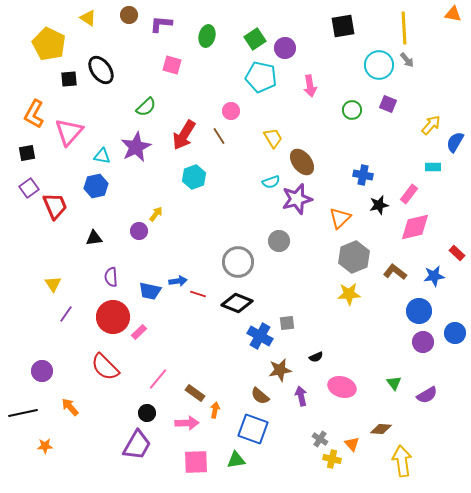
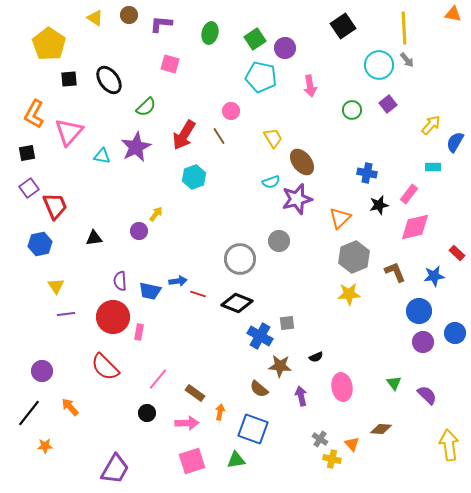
yellow triangle at (88, 18): moved 7 px right
black square at (343, 26): rotated 25 degrees counterclockwise
green ellipse at (207, 36): moved 3 px right, 3 px up
yellow pentagon at (49, 44): rotated 8 degrees clockwise
pink square at (172, 65): moved 2 px left, 1 px up
black ellipse at (101, 70): moved 8 px right, 10 px down
purple square at (388, 104): rotated 30 degrees clockwise
blue cross at (363, 175): moved 4 px right, 2 px up
blue hexagon at (96, 186): moved 56 px left, 58 px down
gray circle at (238, 262): moved 2 px right, 3 px up
brown L-shape at (395, 272): rotated 30 degrees clockwise
purple semicircle at (111, 277): moved 9 px right, 4 px down
yellow triangle at (53, 284): moved 3 px right, 2 px down
purple line at (66, 314): rotated 48 degrees clockwise
pink rectangle at (139, 332): rotated 35 degrees counterclockwise
brown star at (280, 370): moved 4 px up; rotated 15 degrees clockwise
pink ellipse at (342, 387): rotated 64 degrees clockwise
purple semicircle at (427, 395): rotated 105 degrees counterclockwise
brown semicircle at (260, 396): moved 1 px left, 7 px up
orange arrow at (215, 410): moved 5 px right, 2 px down
black line at (23, 413): moved 6 px right; rotated 40 degrees counterclockwise
purple trapezoid at (137, 445): moved 22 px left, 24 px down
yellow arrow at (402, 461): moved 47 px right, 16 px up
pink square at (196, 462): moved 4 px left, 1 px up; rotated 16 degrees counterclockwise
